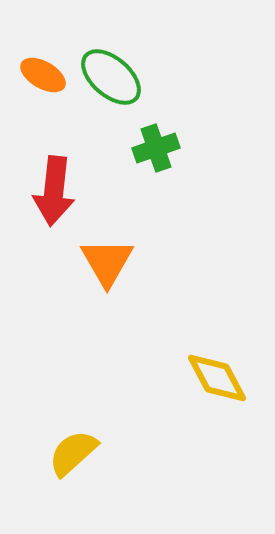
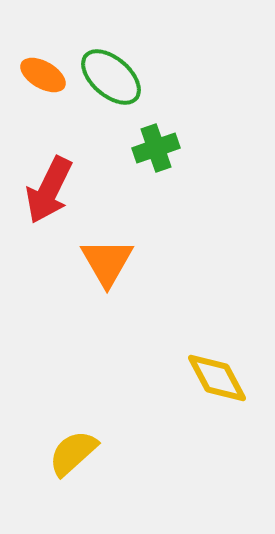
red arrow: moved 5 px left, 1 px up; rotated 20 degrees clockwise
